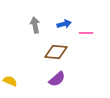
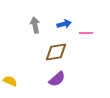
brown diamond: rotated 15 degrees counterclockwise
